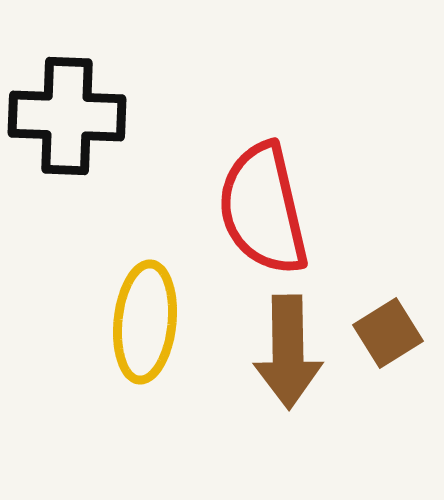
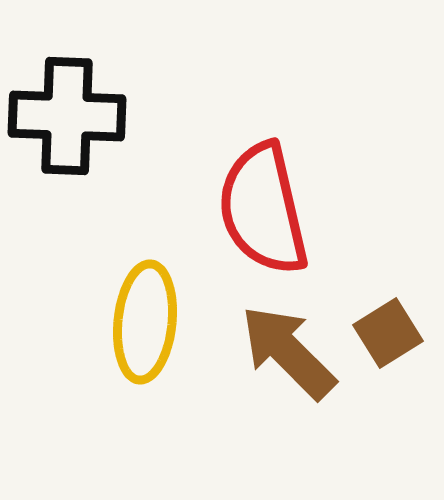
brown arrow: rotated 136 degrees clockwise
